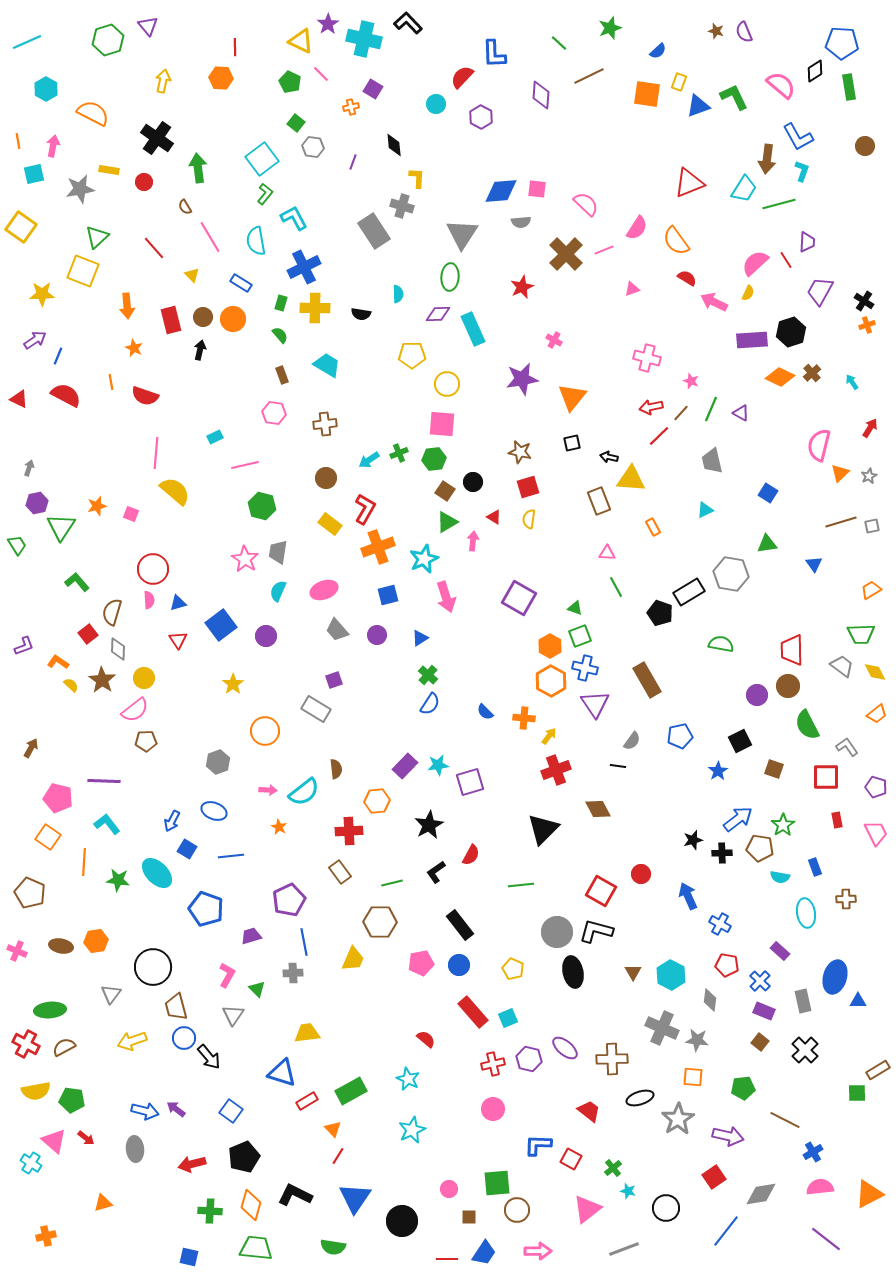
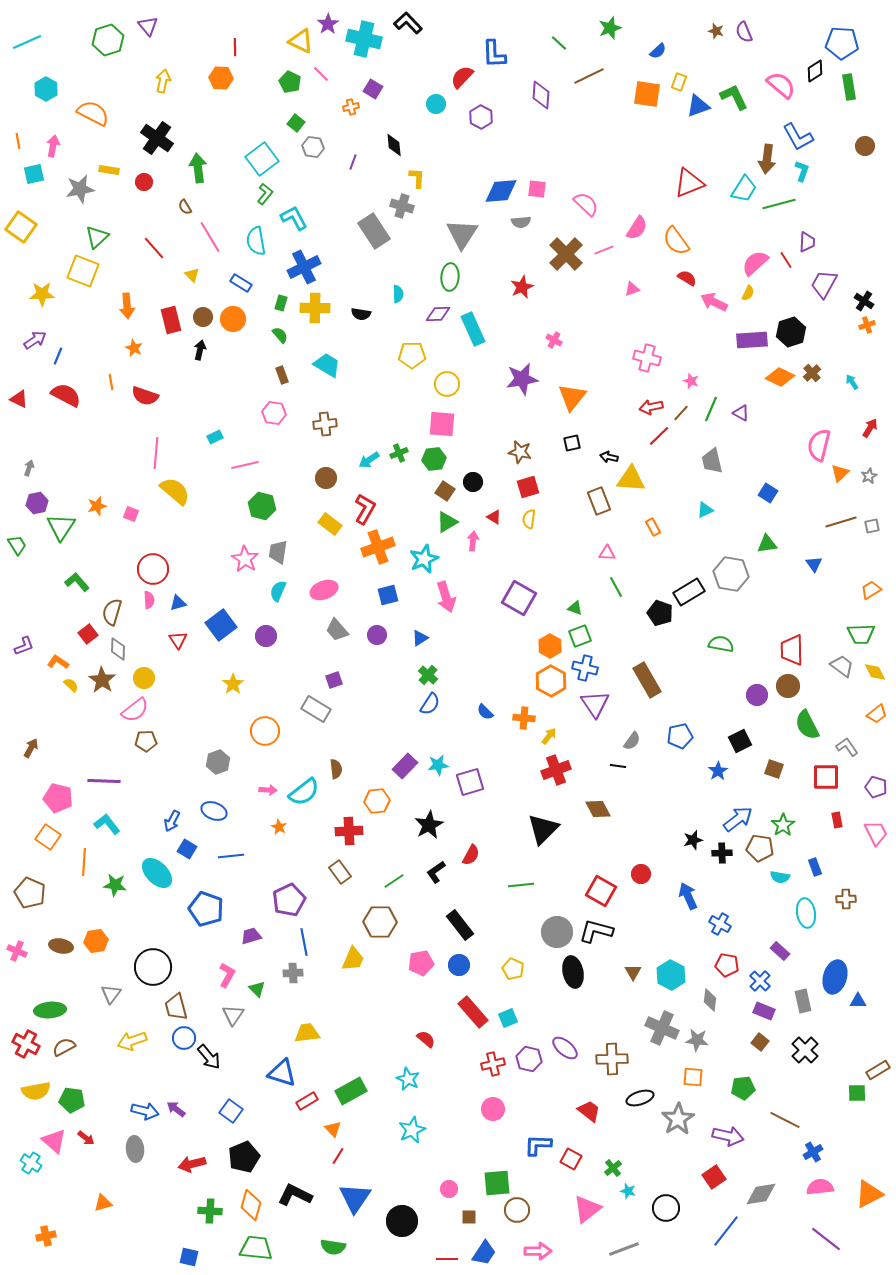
purple trapezoid at (820, 291): moved 4 px right, 7 px up
green star at (118, 880): moved 3 px left, 5 px down
green line at (392, 883): moved 2 px right, 2 px up; rotated 20 degrees counterclockwise
